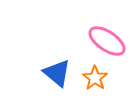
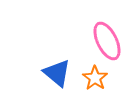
pink ellipse: rotated 30 degrees clockwise
